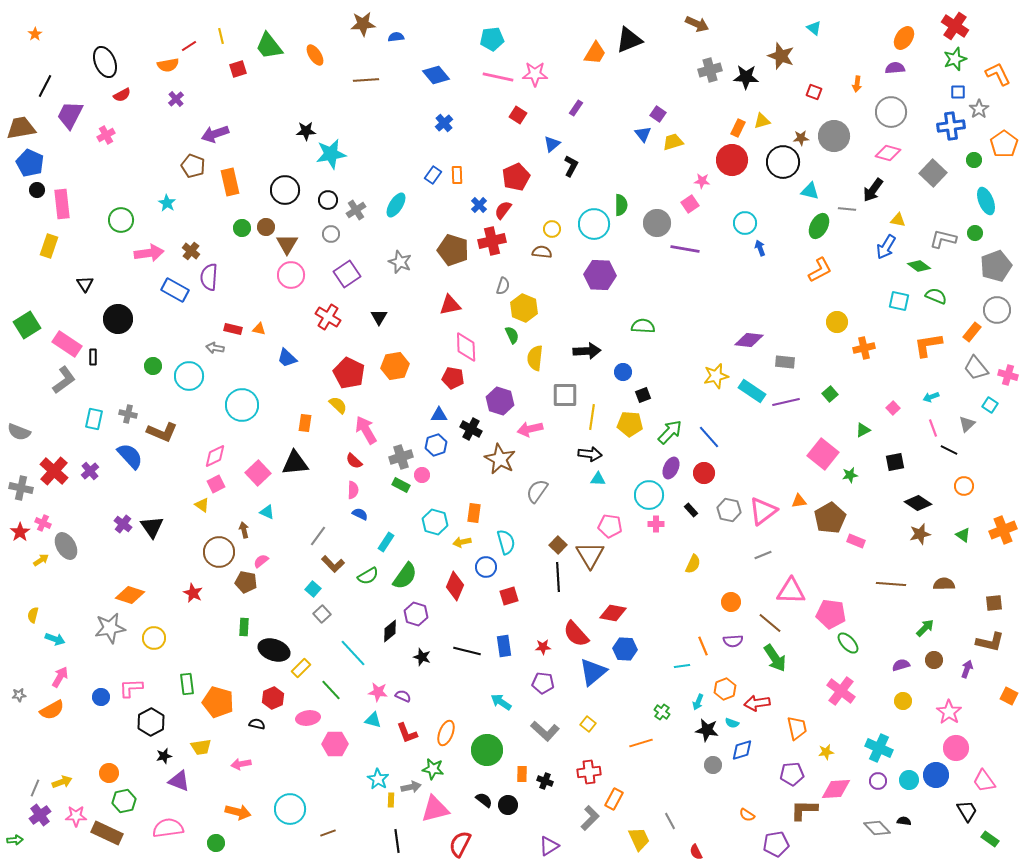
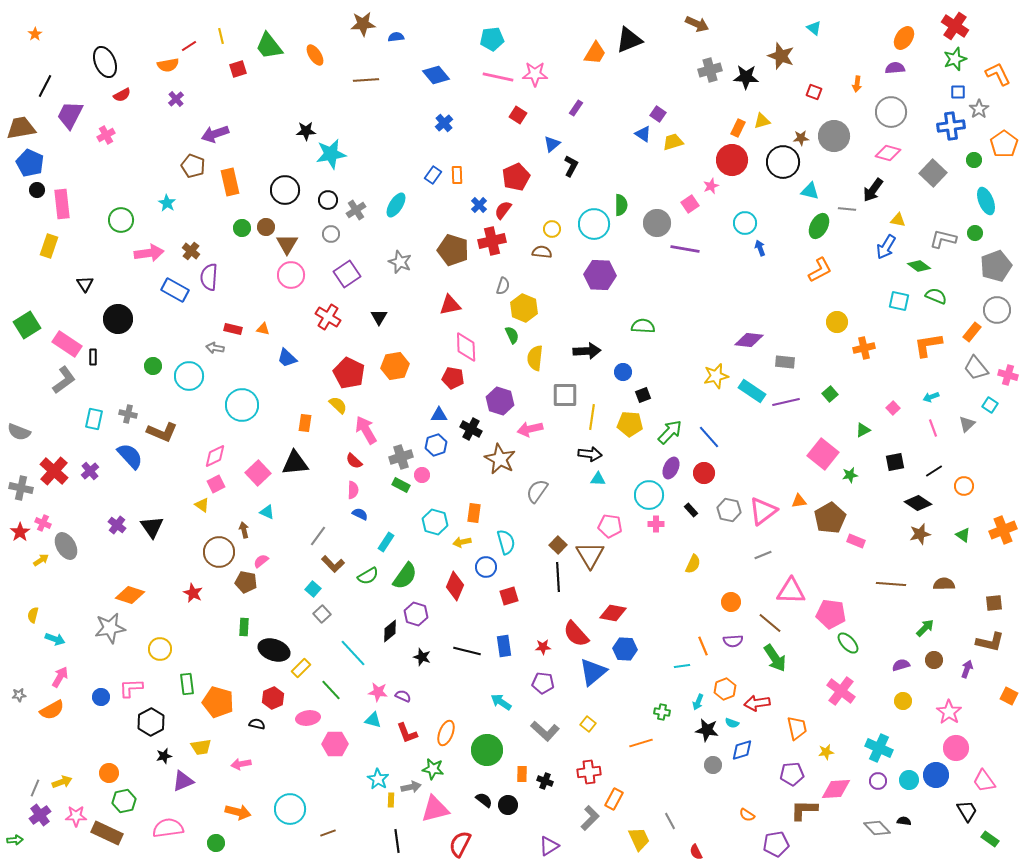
blue triangle at (643, 134): rotated 18 degrees counterclockwise
pink star at (702, 181): moved 9 px right, 5 px down; rotated 28 degrees counterclockwise
orange triangle at (259, 329): moved 4 px right
black line at (949, 450): moved 15 px left, 21 px down; rotated 60 degrees counterclockwise
purple cross at (123, 524): moved 6 px left, 1 px down
yellow circle at (154, 638): moved 6 px right, 11 px down
green cross at (662, 712): rotated 28 degrees counterclockwise
purple triangle at (179, 781): moved 4 px right; rotated 45 degrees counterclockwise
